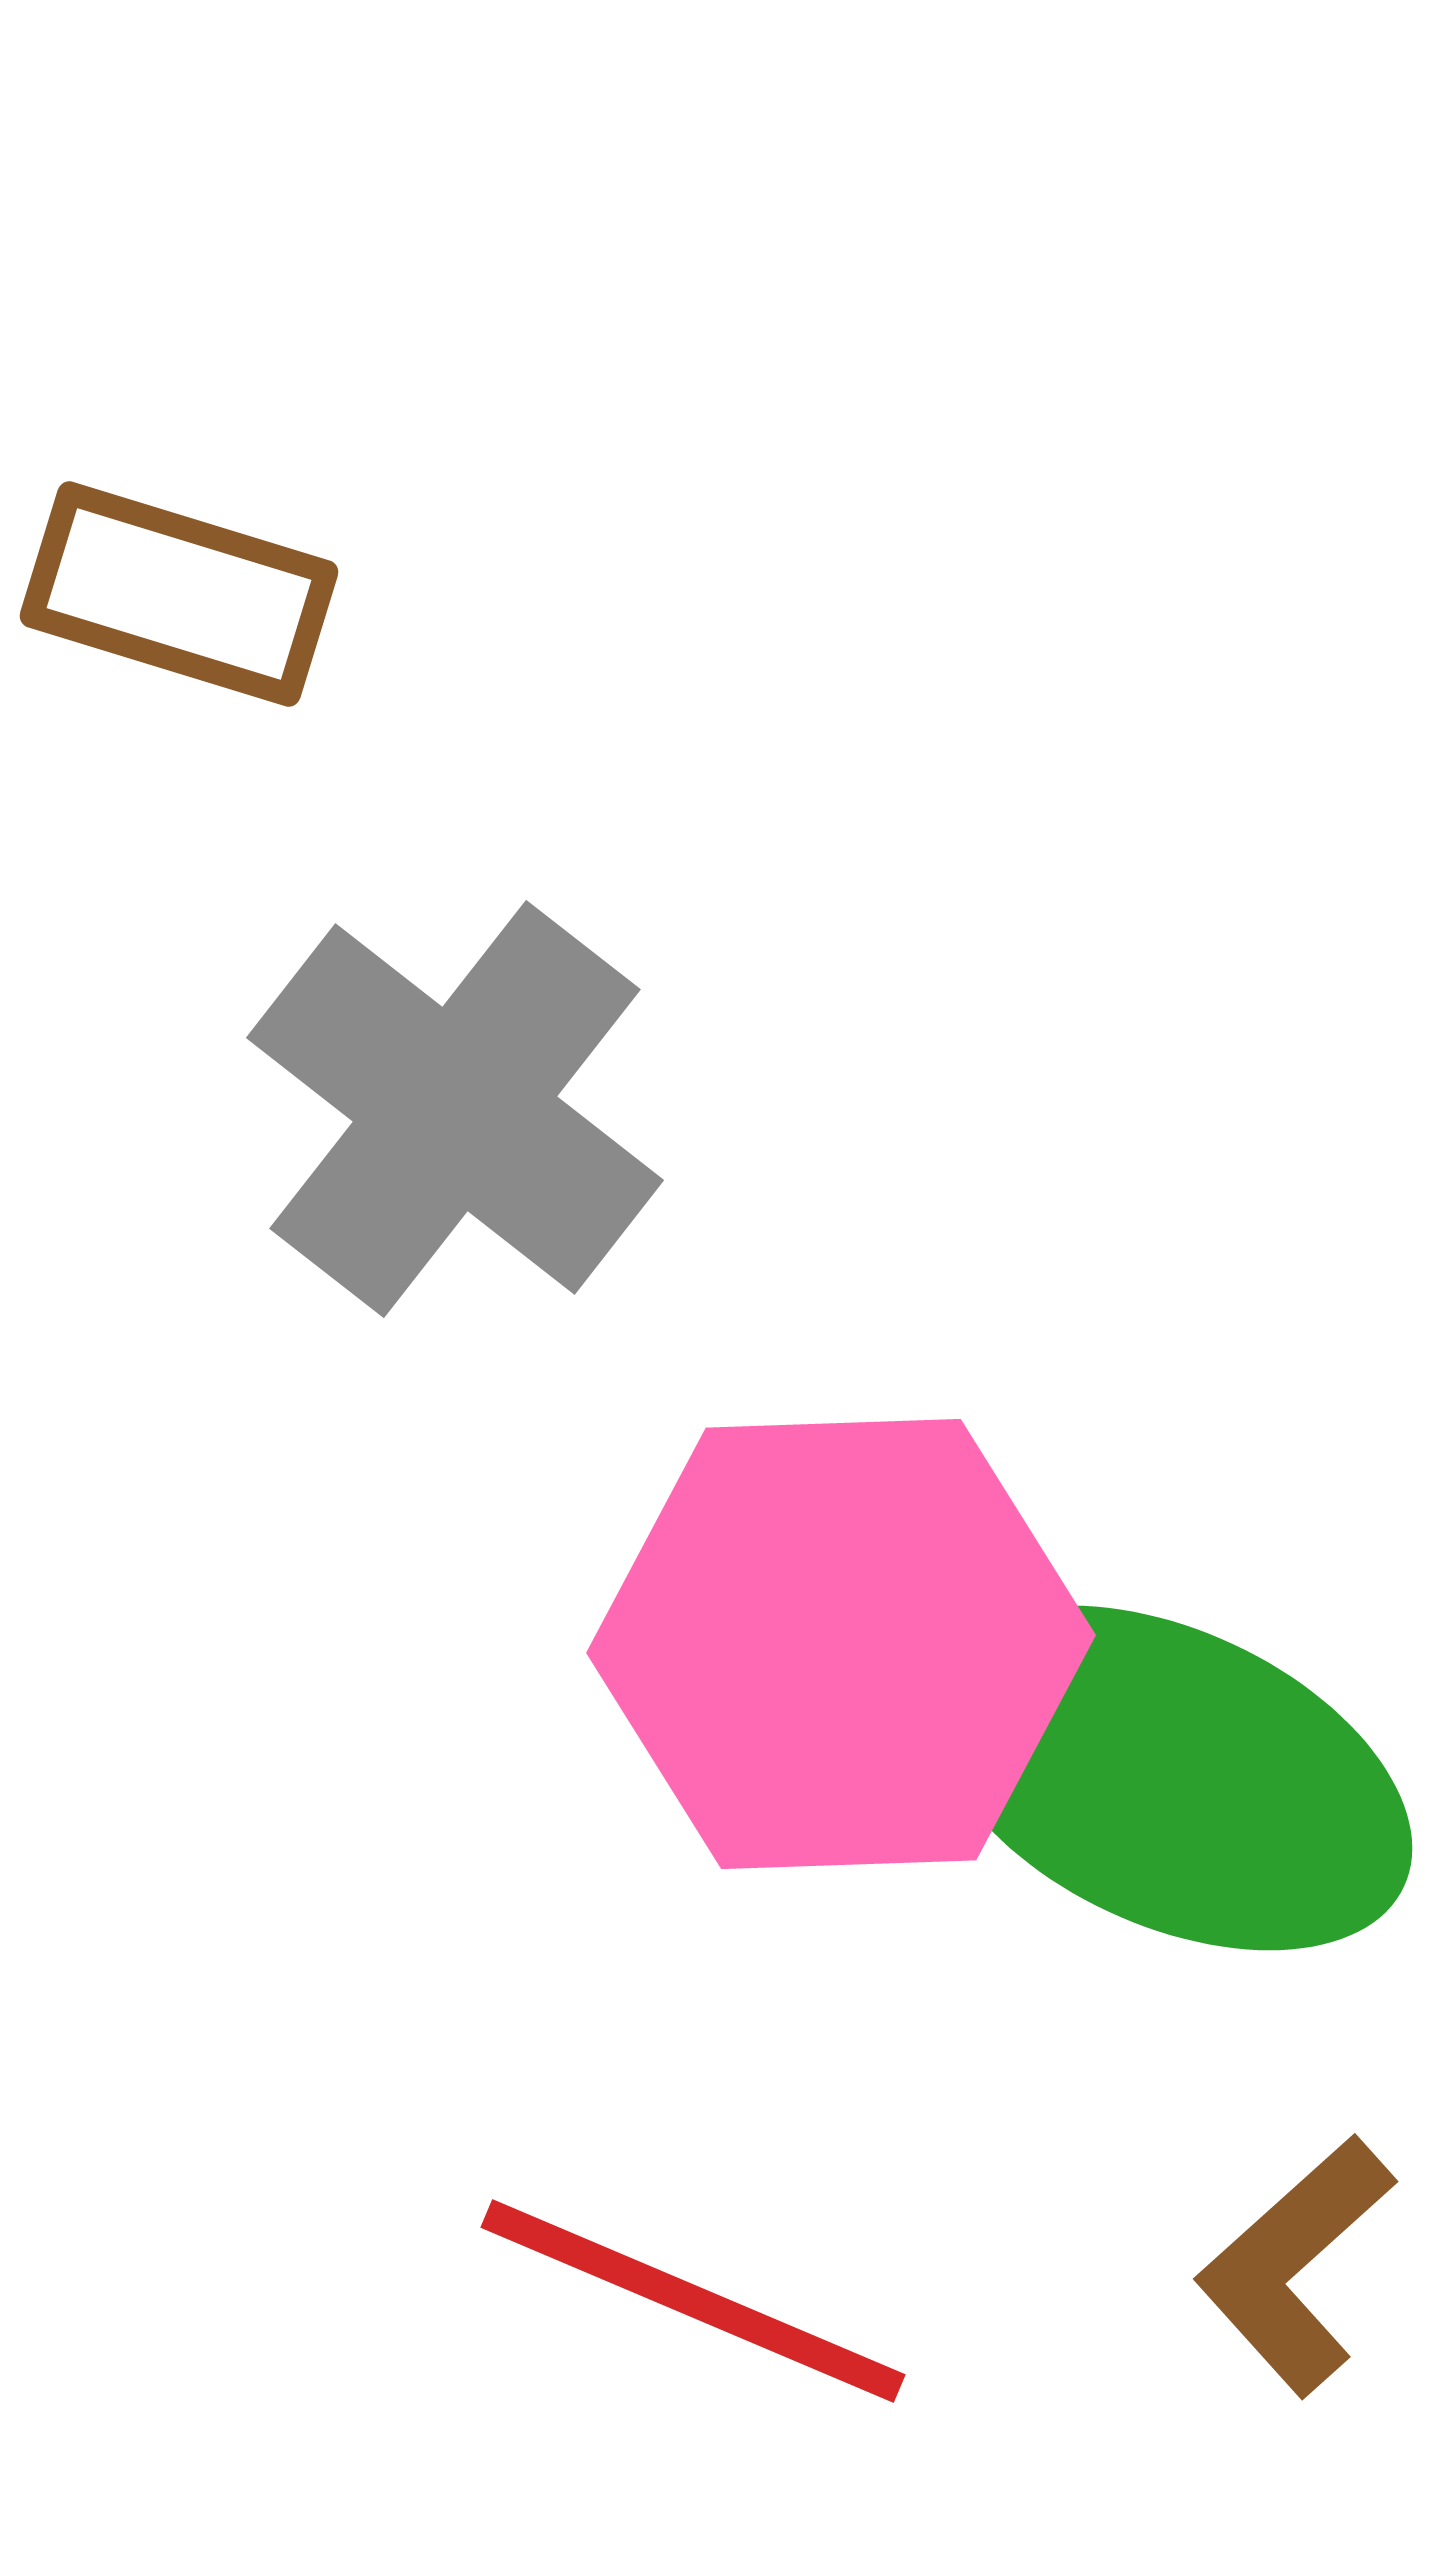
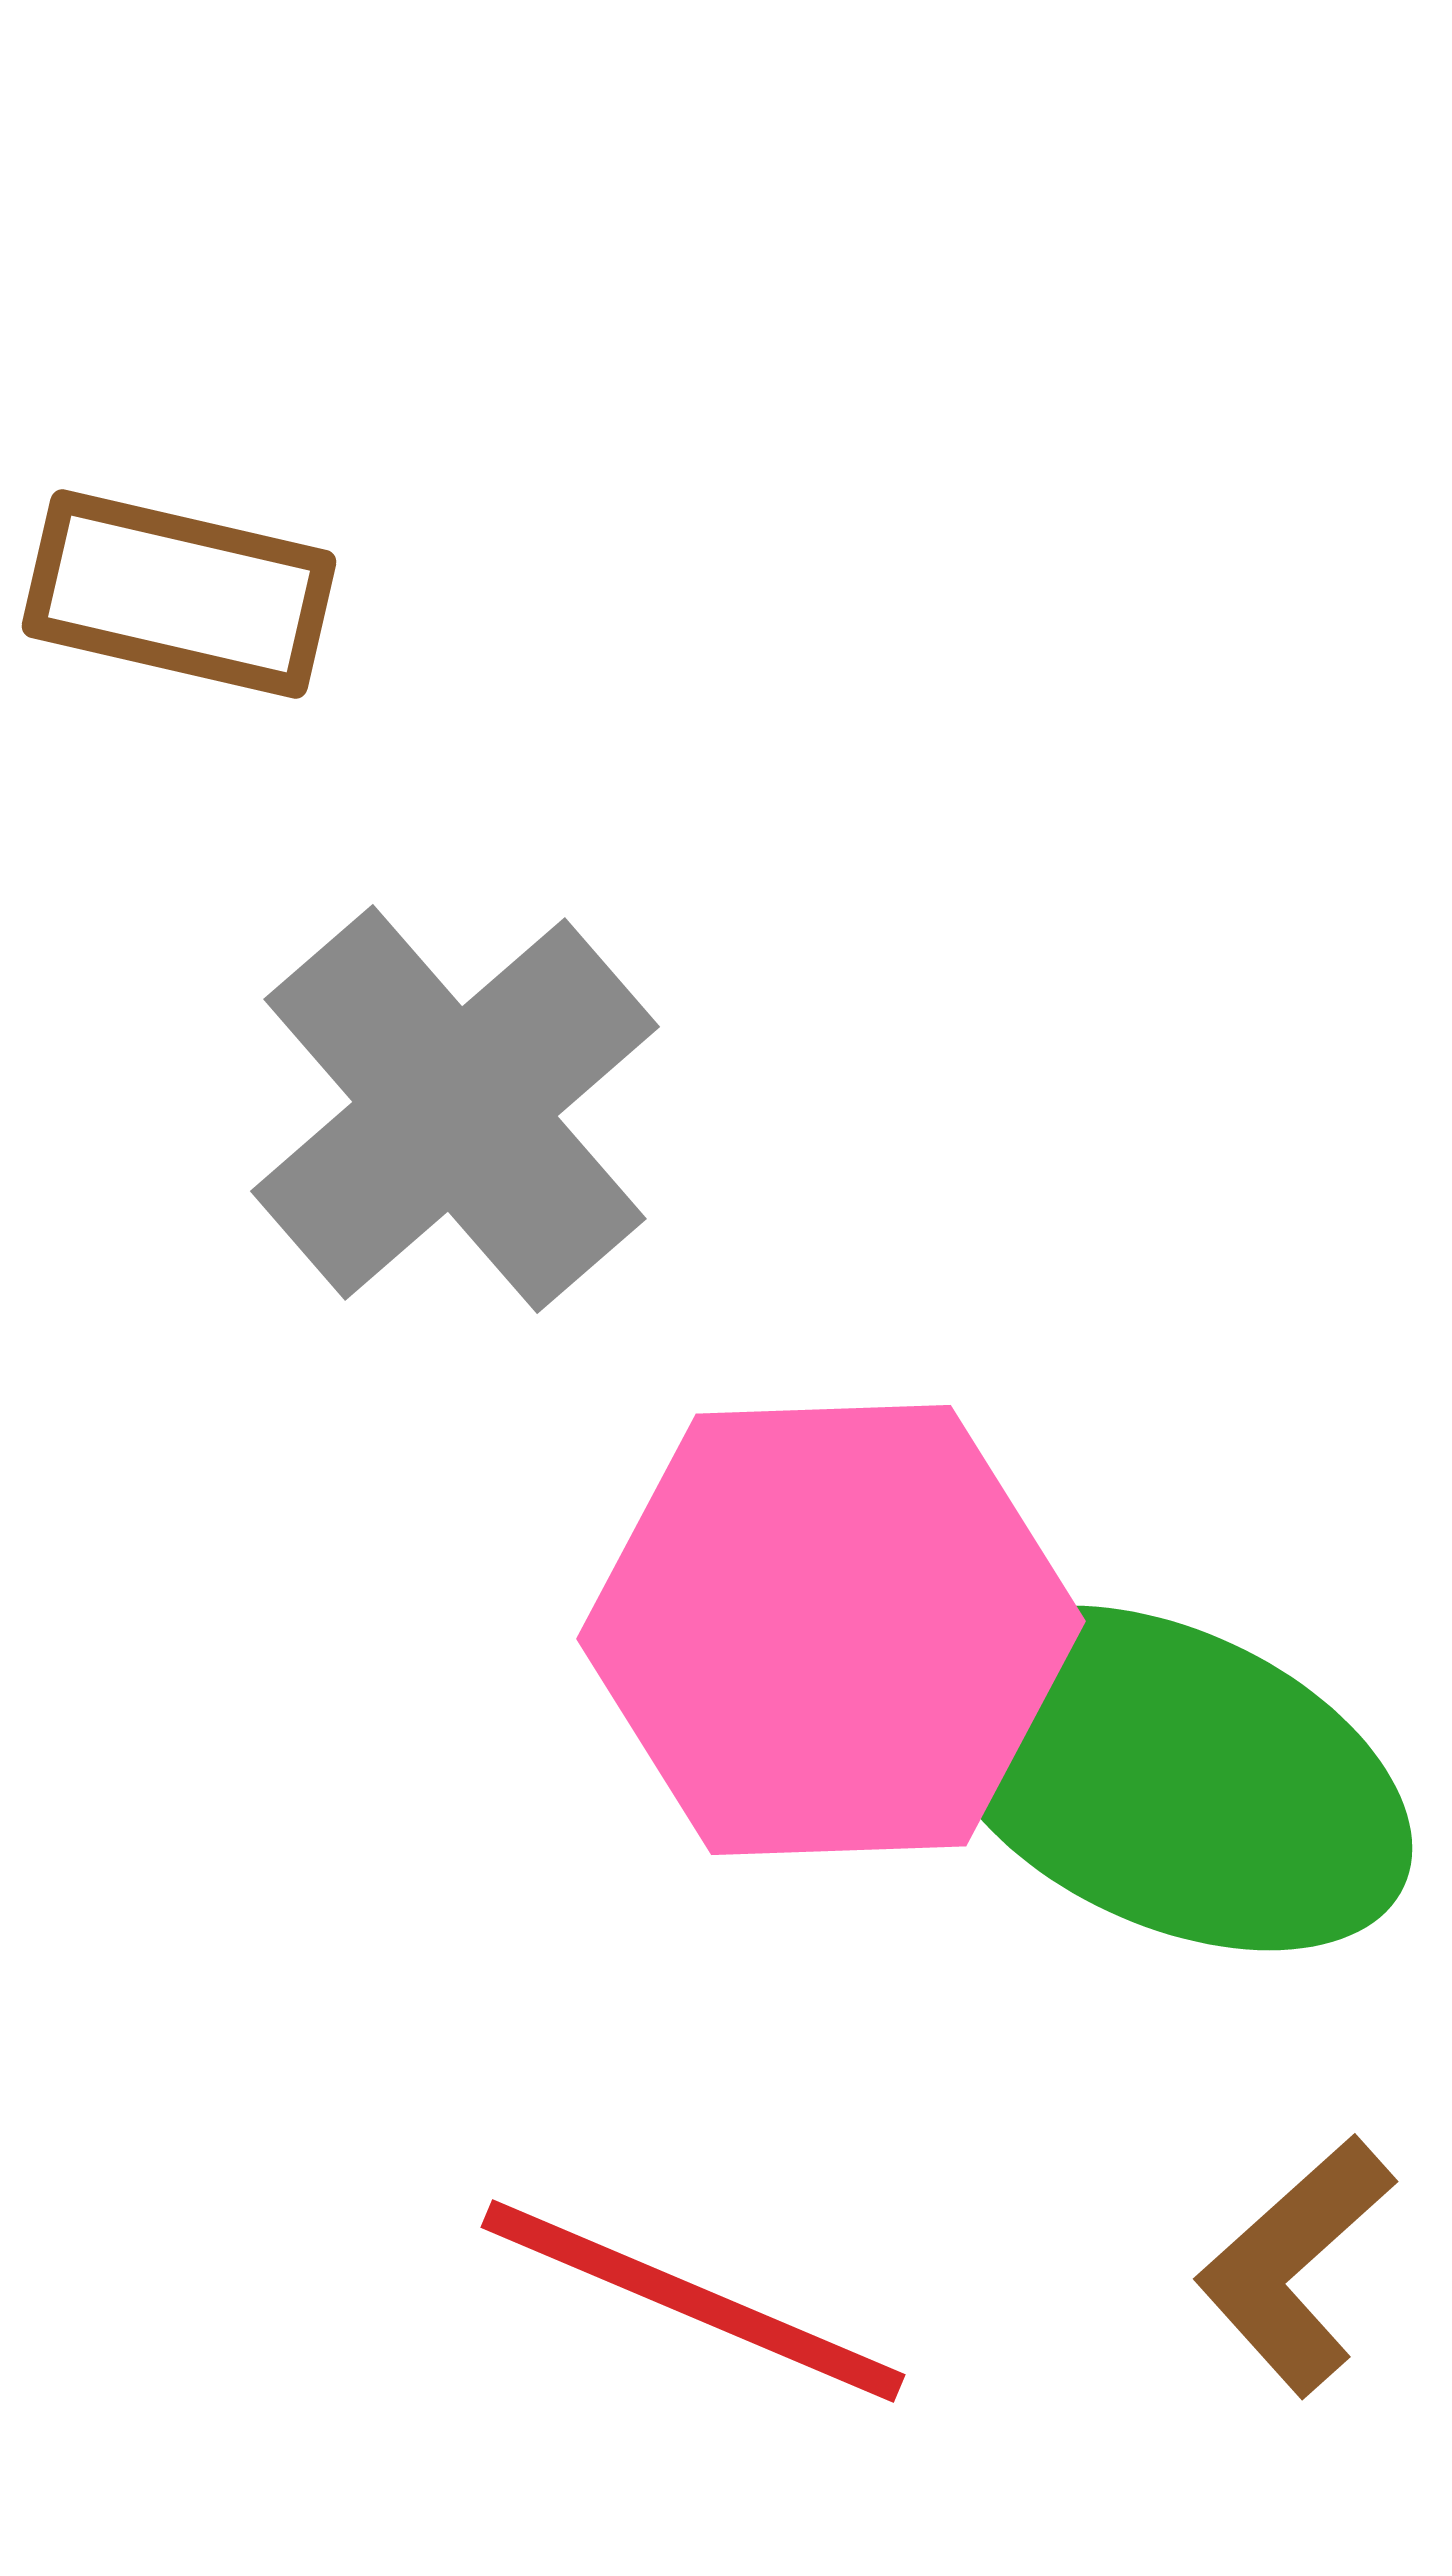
brown rectangle: rotated 4 degrees counterclockwise
gray cross: rotated 11 degrees clockwise
pink hexagon: moved 10 px left, 14 px up
